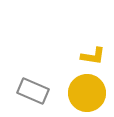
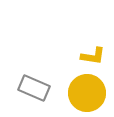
gray rectangle: moved 1 px right, 3 px up
